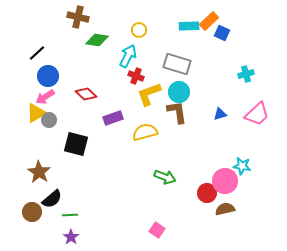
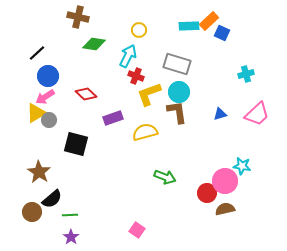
green diamond: moved 3 px left, 4 px down
pink square: moved 20 px left
